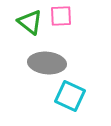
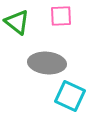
green triangle: moved 13 px left
